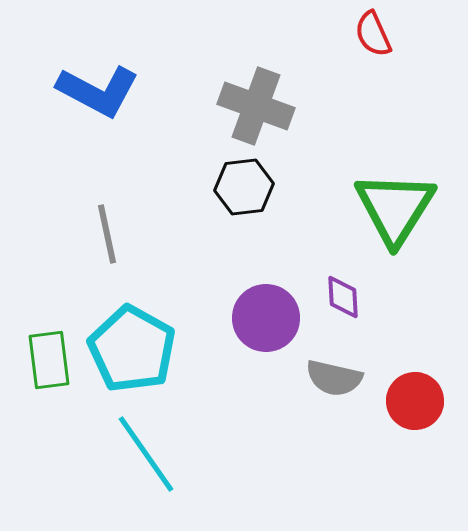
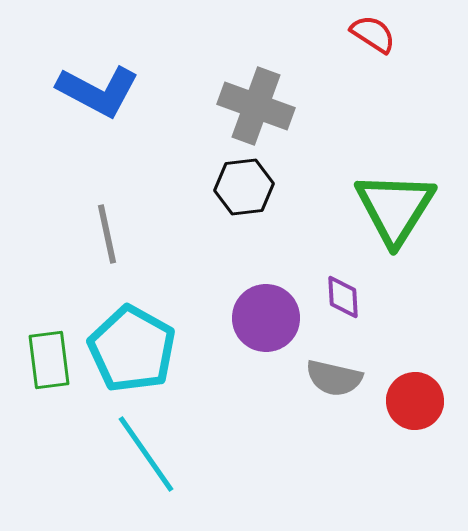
red semicircle: rotated 147 degrees clockwise
